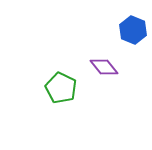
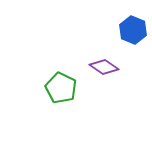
purple diamond: rotated 16 degrees counterclockwise
